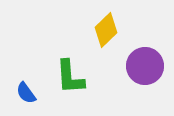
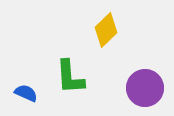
purple circle: moved 22 px down
blue semicircle: rotated 150 degrees clockwise
